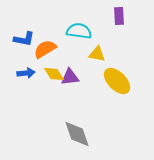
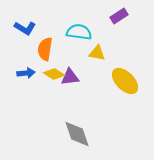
purple rectangle: rotated 60 degrees clockwise
cyan semicircle: moved 1 px down
blue L-shape: moved 1 px right, 11 px up; rotated 20 degrees clockwise
orange semicircle: rotated 50 degrees counterclockwise
yellow triangle: moved 1 px up
yellow diamond: rotated 25 degrees counterclockwise
yellow ellipse: moved 8 px right
